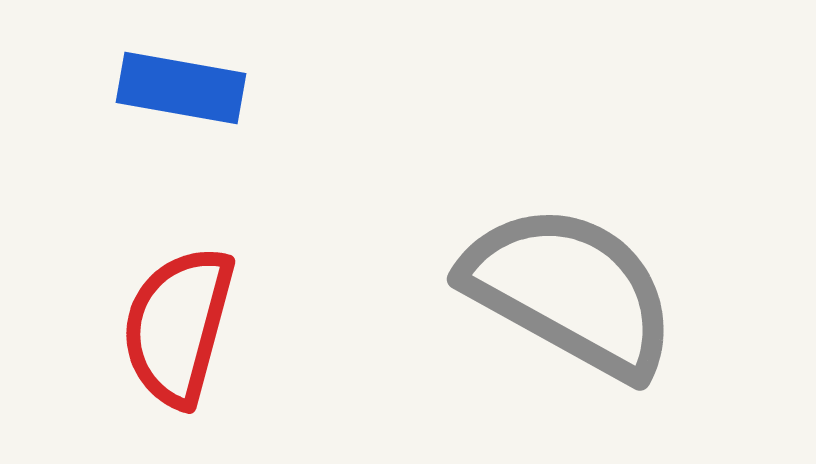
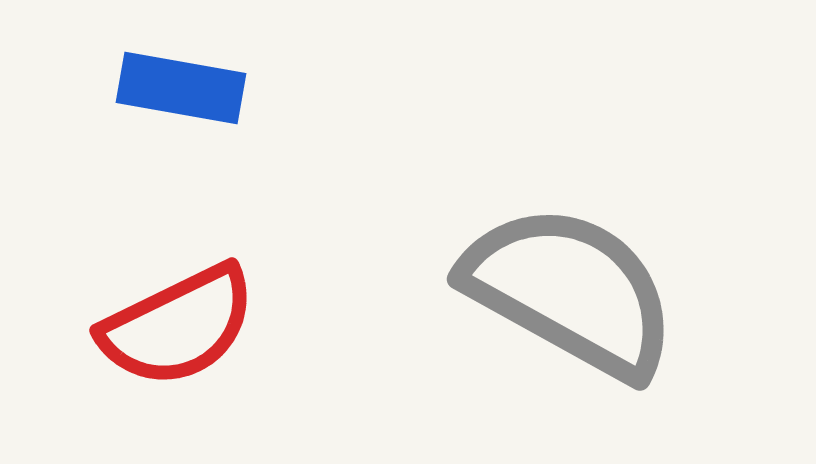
red semicircle: rotated 131 degrees counterclockwise
